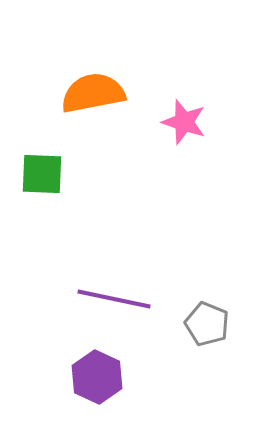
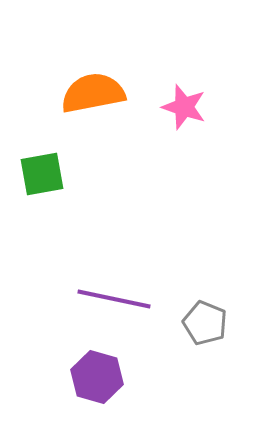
pink star: moved 15 px up
green square: rotated 12 degrees counterclockwise
gray pentagon: moved 2 px left, 1 px up
purple hexagon: rotated 9 degrees counterclockwise
